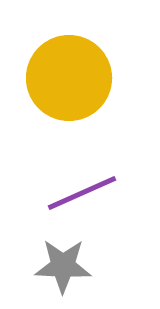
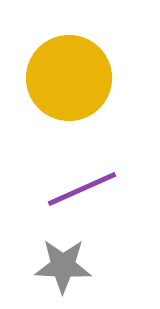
purple line: moved 4 px up
